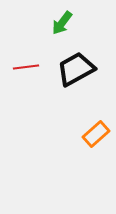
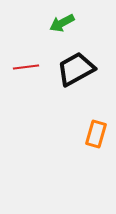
green arrow: rotated 25 degrees clockwise
orange rectangle: rotated 32 degrees counterclockwise
